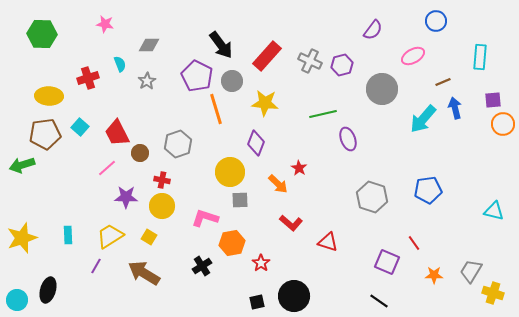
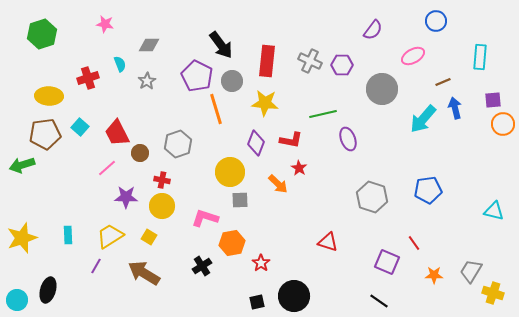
green hexagon at (42, 34): rotated 20 degrees counterclockwise
red rectangle at (267, 56): moved 5 px down; rotated 36 degrees counterclockwise
purple hexagon at (342, 65): rotated 15 degrees clockwise
red L-shape at (291, 223): moved 83 px up; rotated 30 degrees counterclockwise
